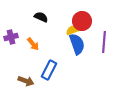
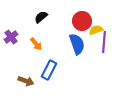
black semicircle: rotated 64 degrees counterclockwise
yellow semicircle: moved 23 px right
purple cross: rotated 24 degrees counterclockwise
orange arrow: moved 3 px right
